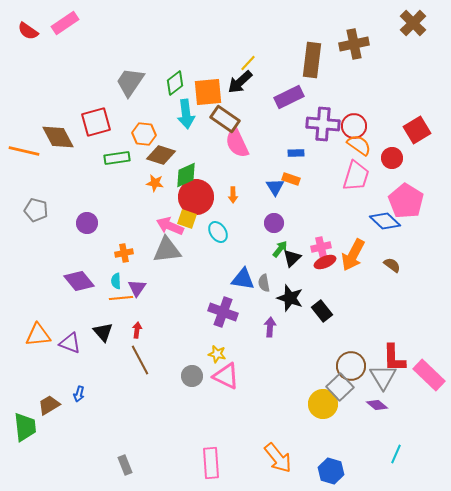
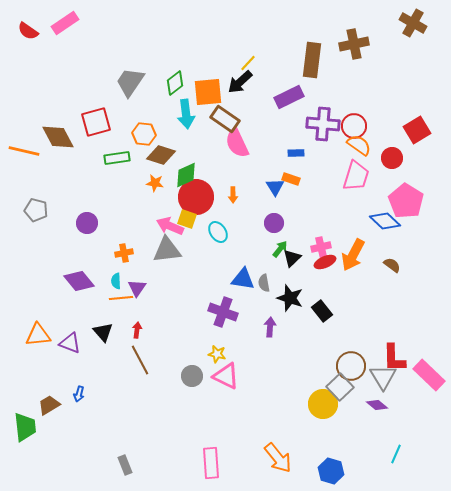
brown cross at (413, 23): rotated 16 degrees counterclockwise
